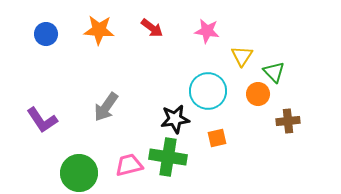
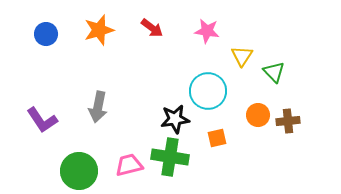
orange star: rotated 20 degrees counterclockwise
orange circle: moved 21 px down
gray arrow: moved 8 px left; rotated 24 degrees counterclockwise
green cross: moved 2 px right
green circle: moved 2 px up
